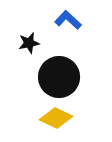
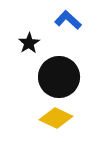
black star: rotated 20 degrees counterclockwise
